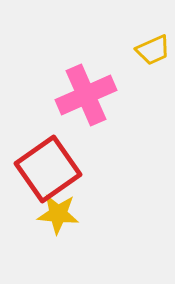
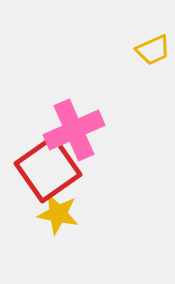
pink cross: moved 12 px left, 35 px down
yellow star: rotated 6 degrees clockwise
